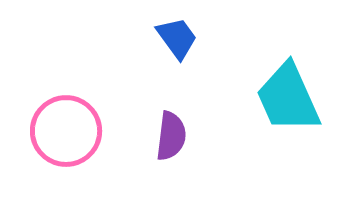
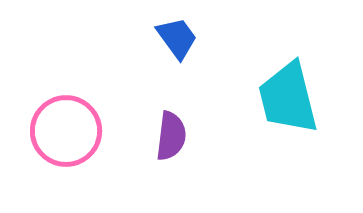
cyan trapezoid: rotated 10 degrees clockwise
